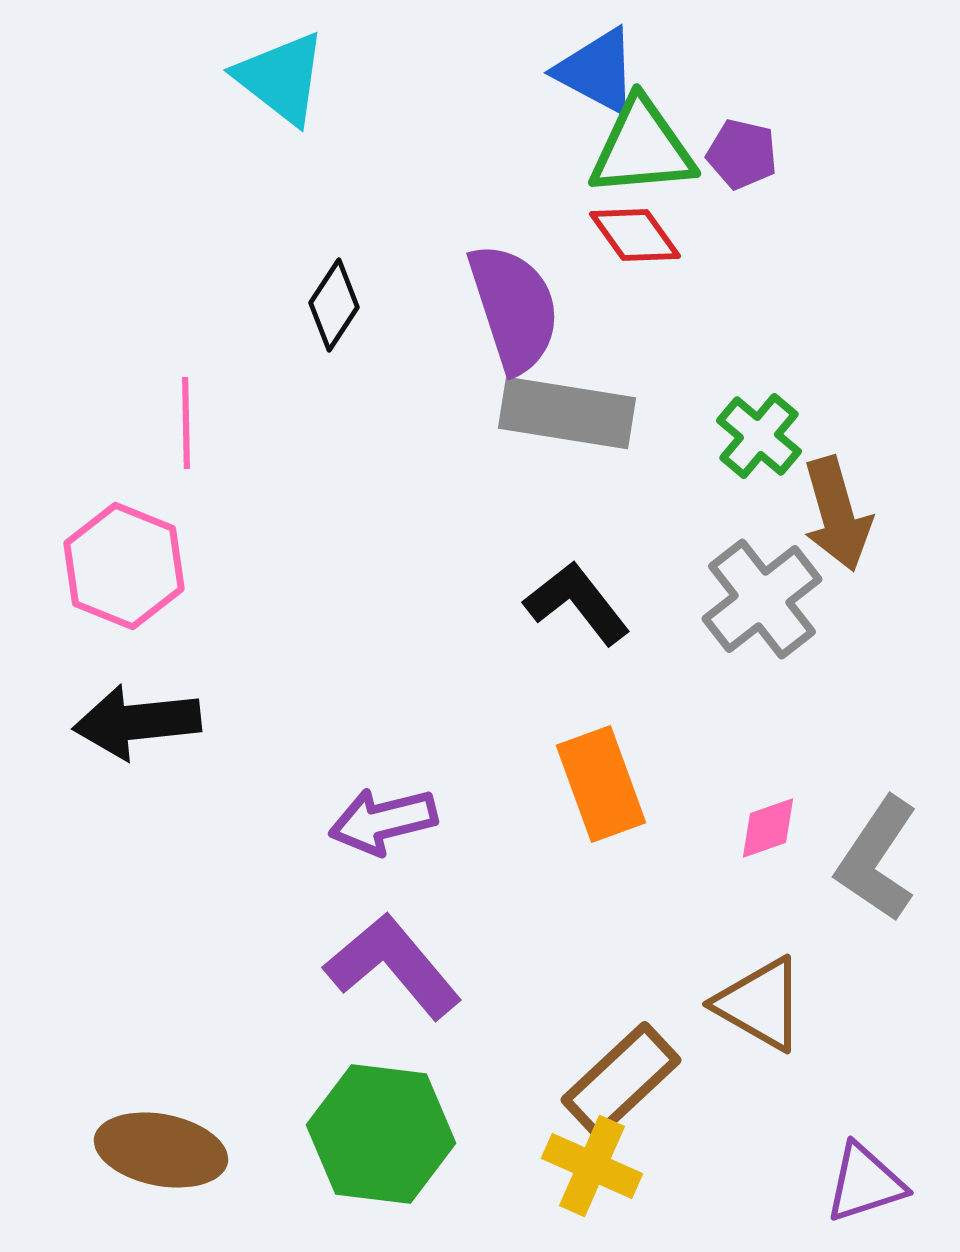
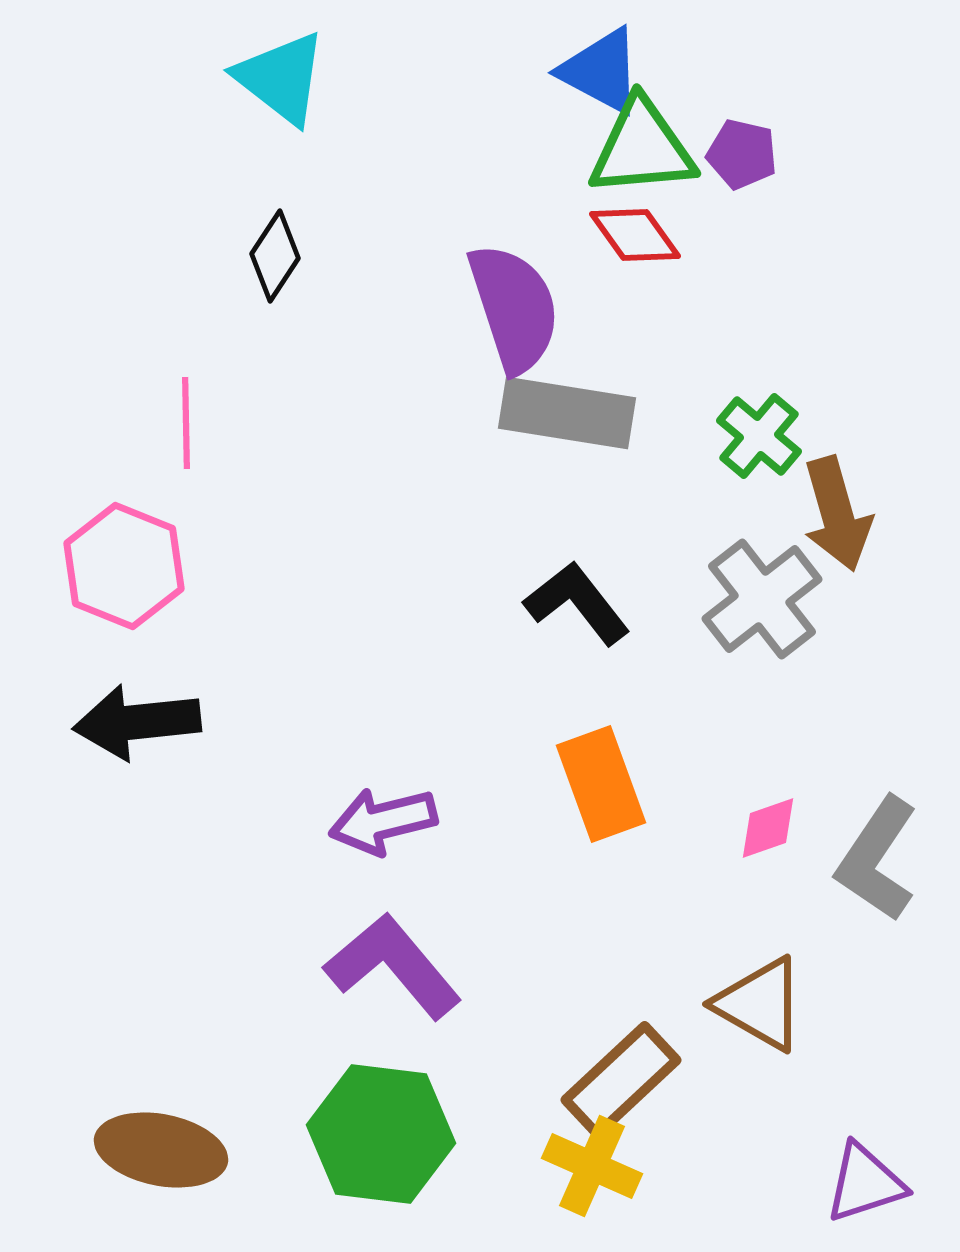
blue triangle: moved 4 px right
black diamond: moved 59 px left, 49 px up
